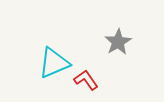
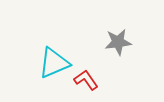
gray star: rotated 24 degrees clockwise
